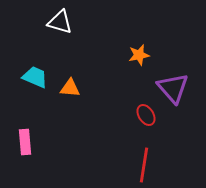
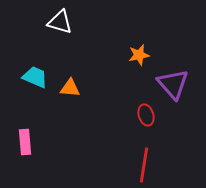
purple triangle: moved 4 px up
red ellipse: rotated 15 degrees clockwise
